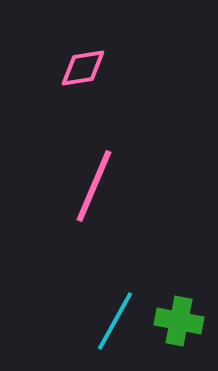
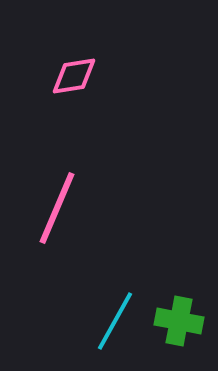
pink diamond: moved 9 px left, 8 px down
pink line: moved 37 px left, 22 px down
